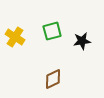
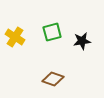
green square: moved 1 px down
brown diamond: rotated 45 degrees clockwise
